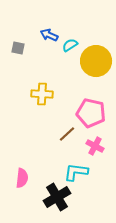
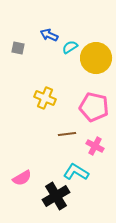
cyan semicircle: moved 2 px down
yellow circle: moved 3 px up
yellow cross: moved 3 px right, 4 px down; rotated 20 degrees clockwise
pink pentagon: moved 3 px right, 6 px up
brown line: rotated 36 degrees clockwise
cyan L-shape: rotated 25 degrees clockwise
pink semicircle: rotated 54 degrees clockwise
black cross: moved 1 px left, 1 px up
